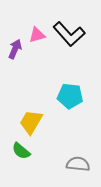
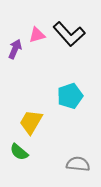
cyan pentagon: rotated 25 degrees counterclockwise
green semicircle: moved 2 px left, 1 px down
